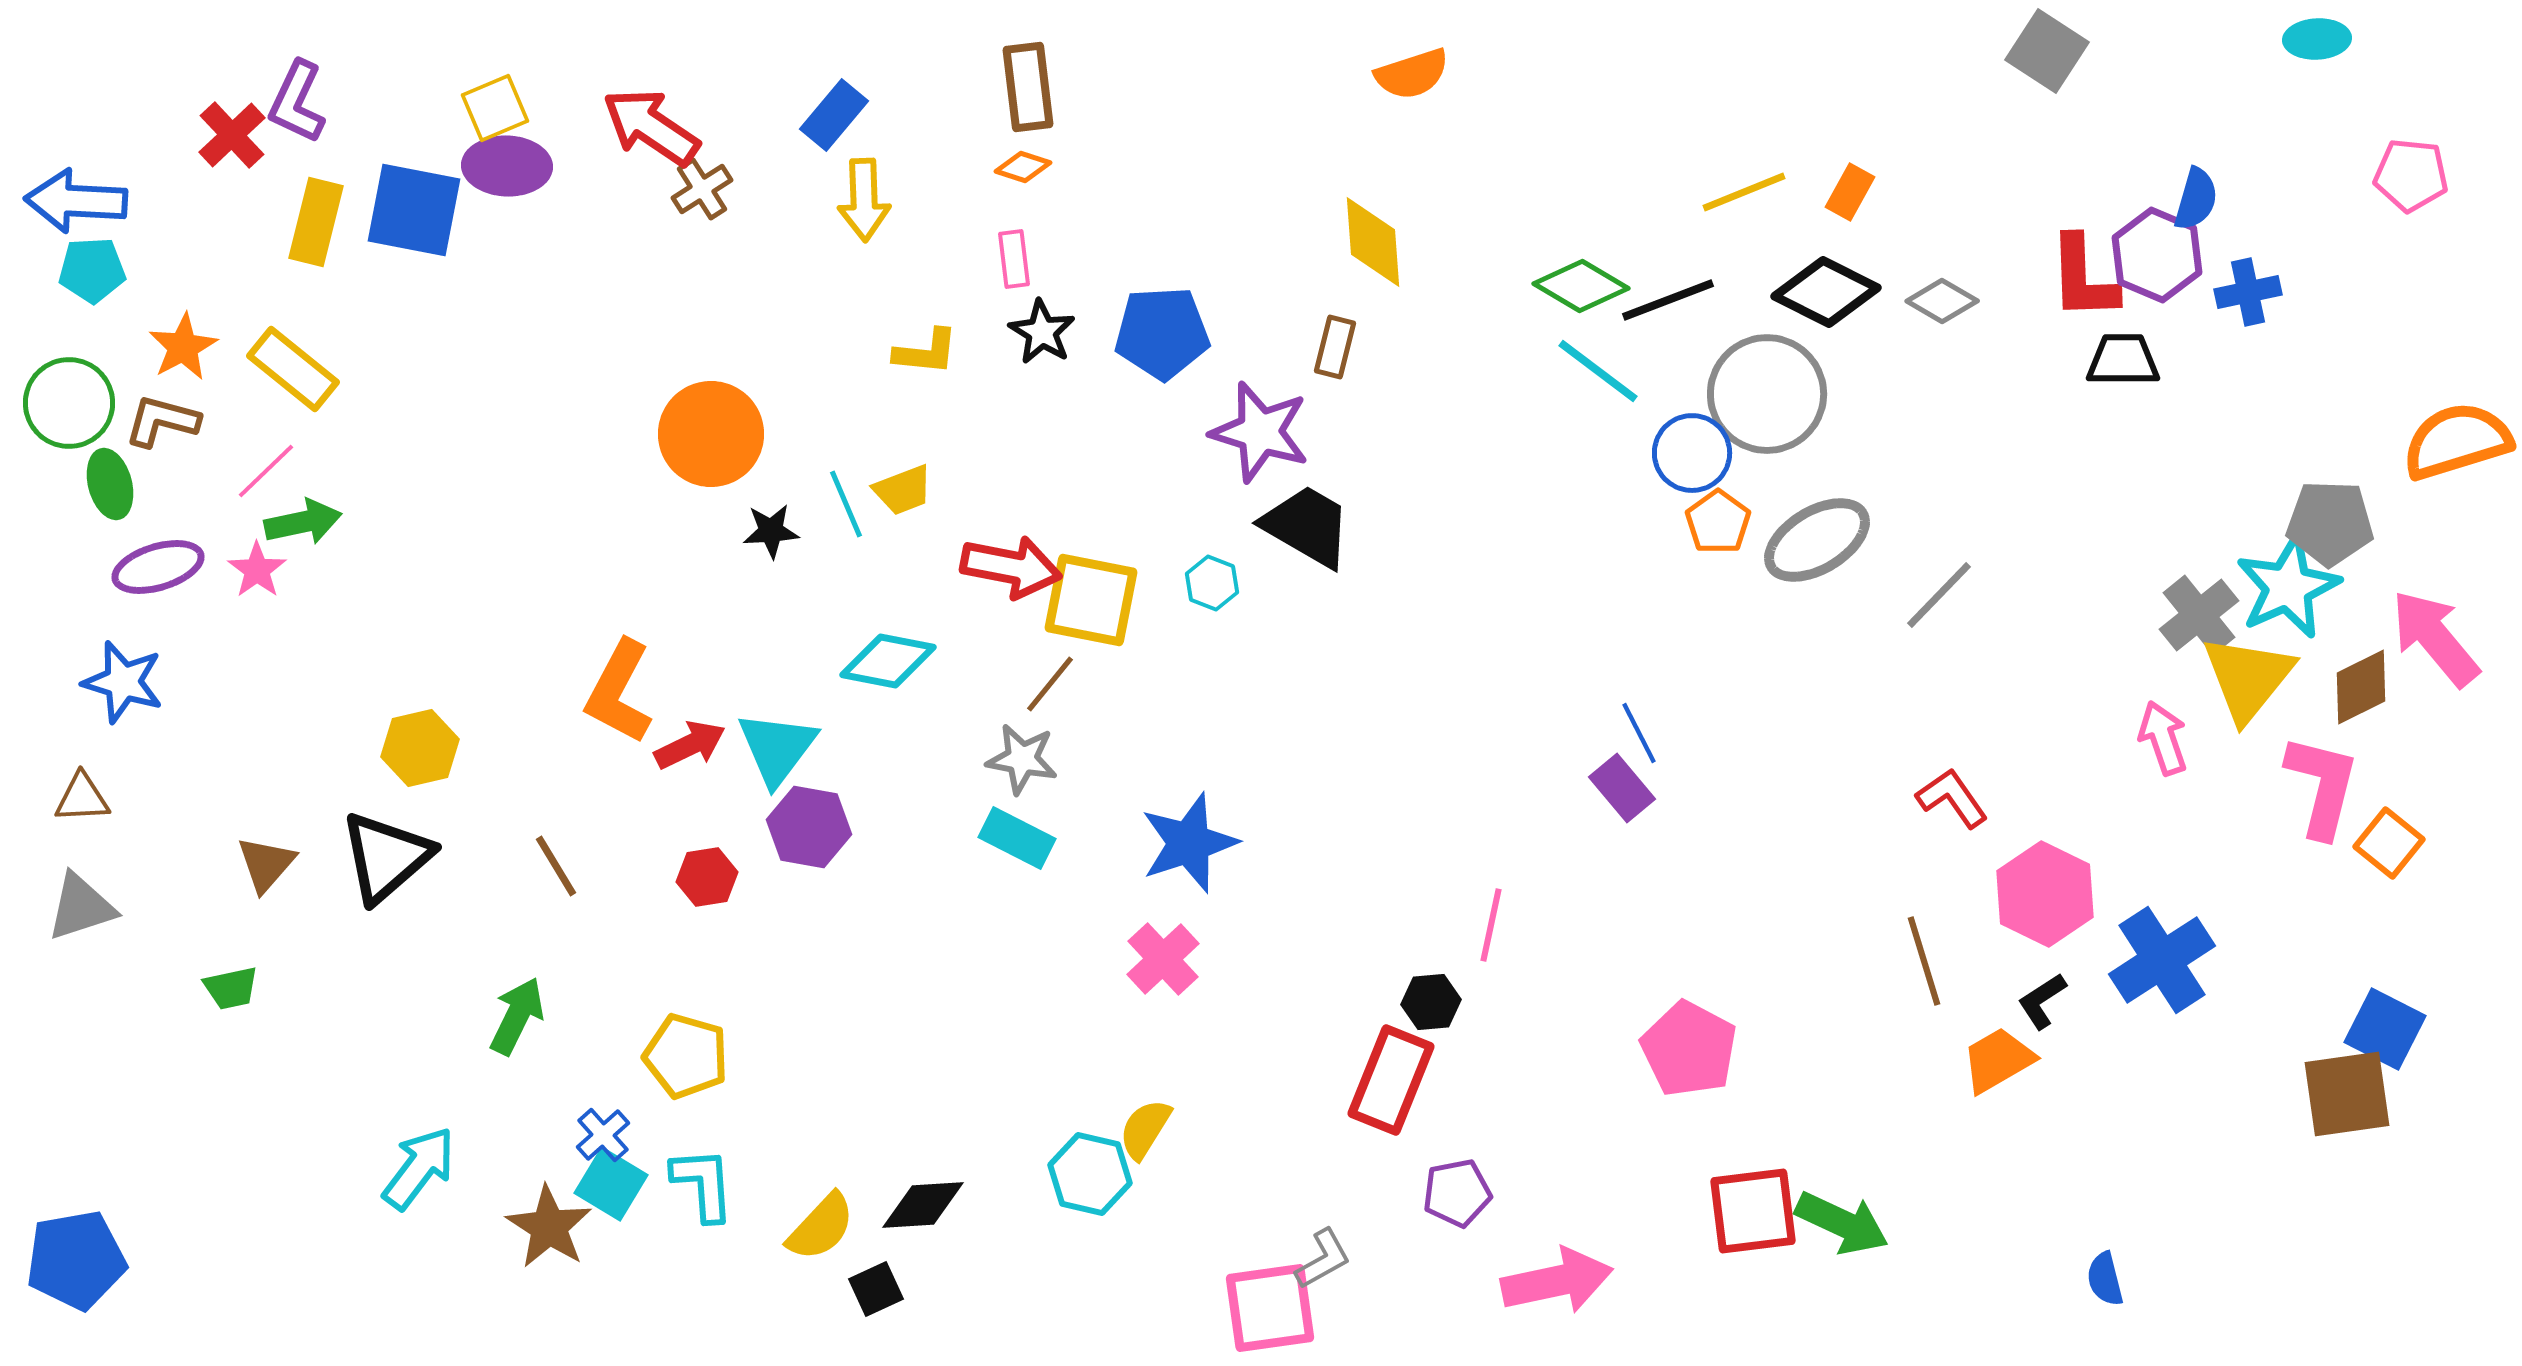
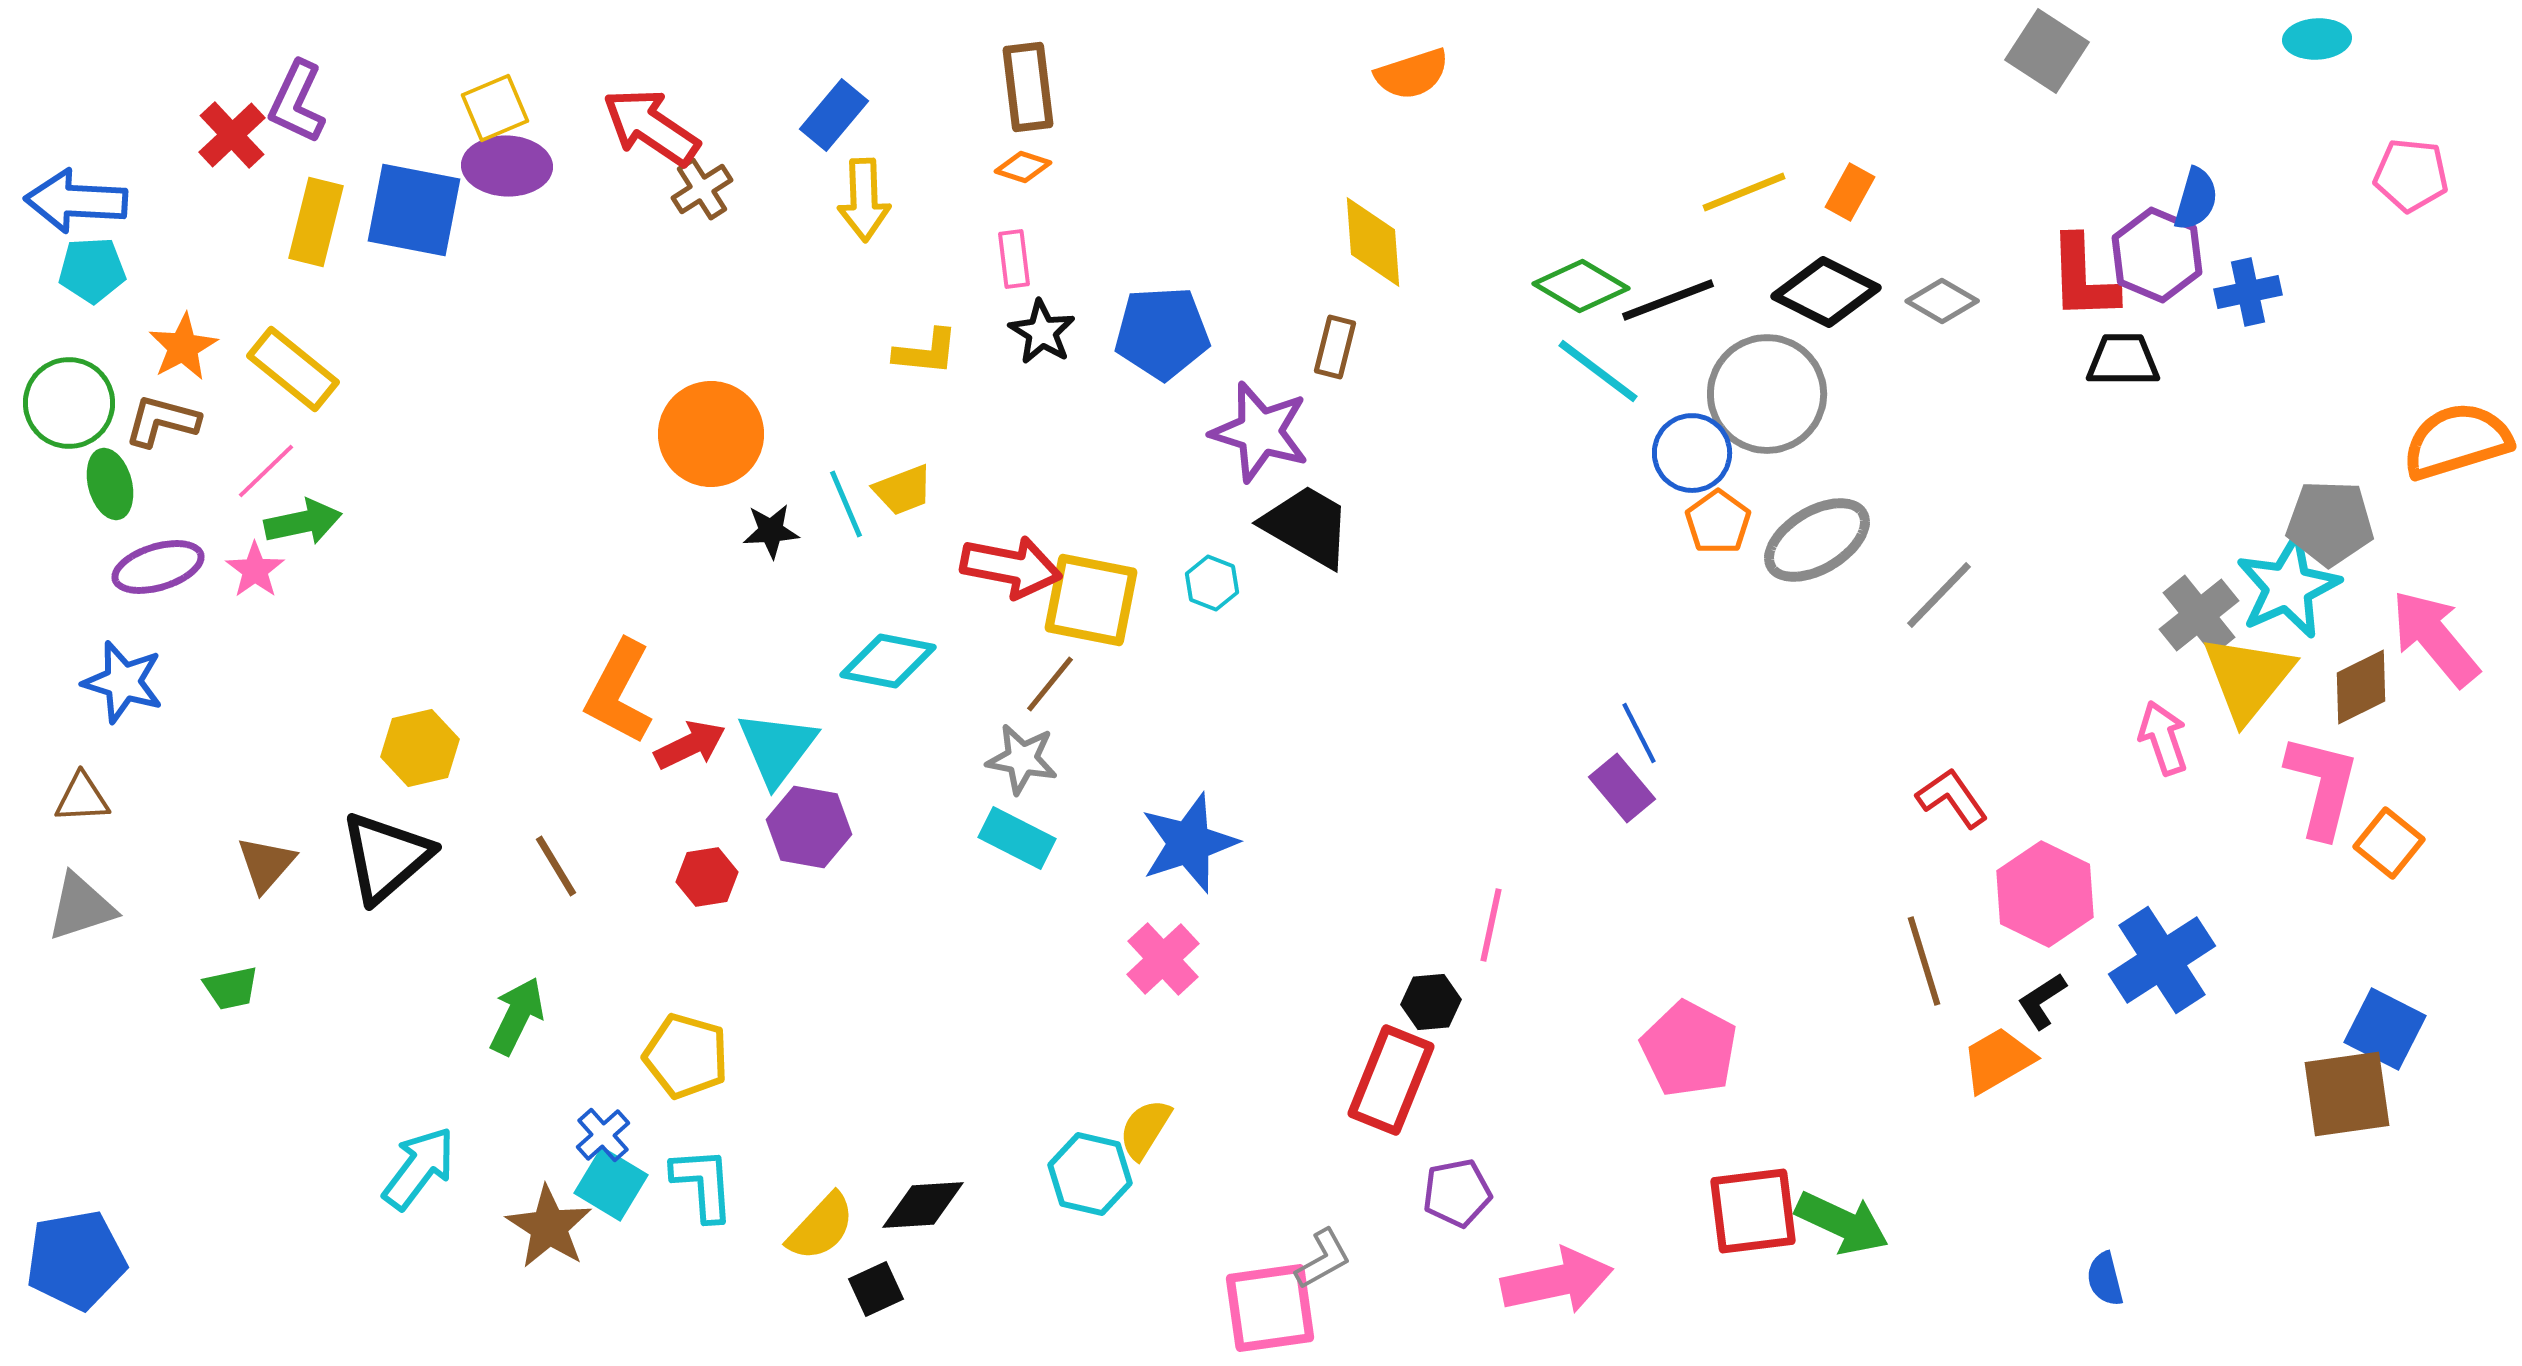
pink star at (257, 570): moved 2 px left
